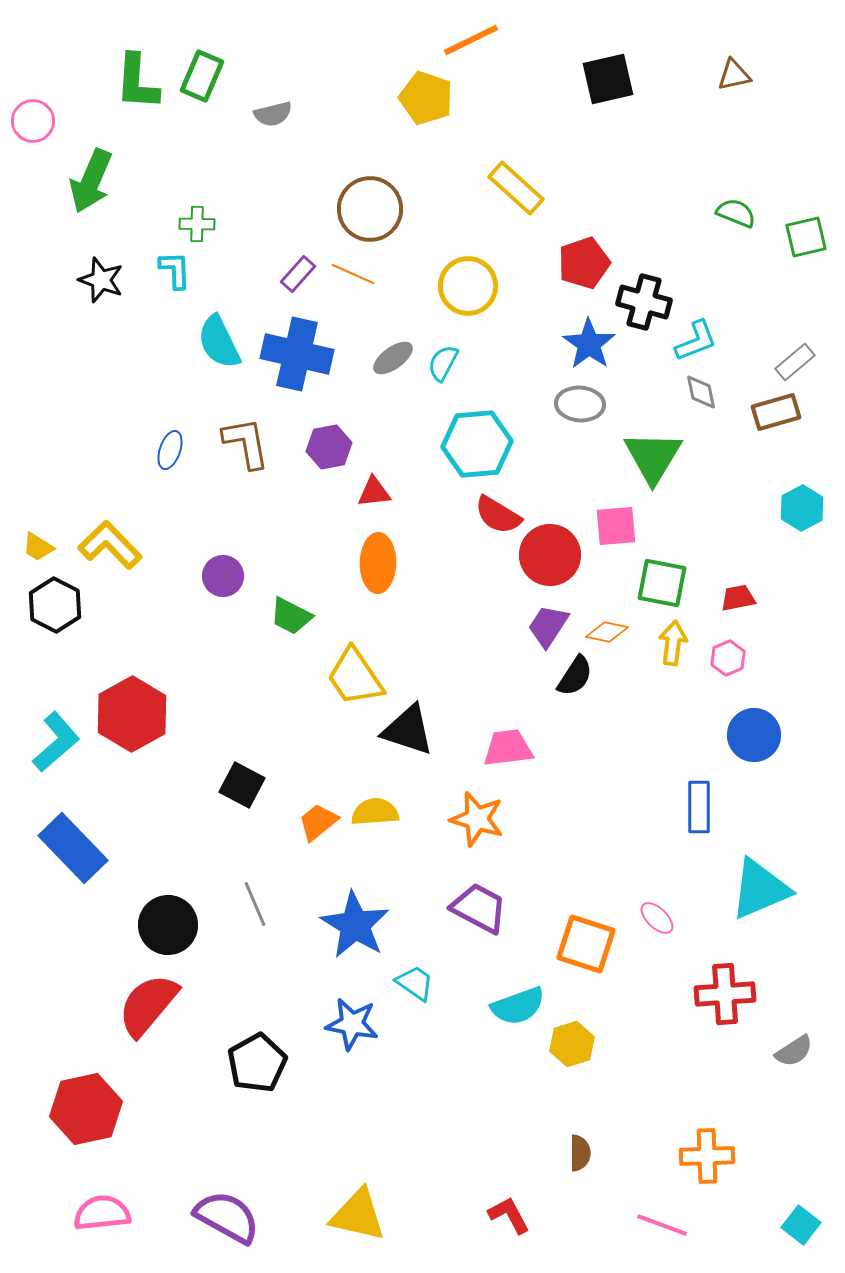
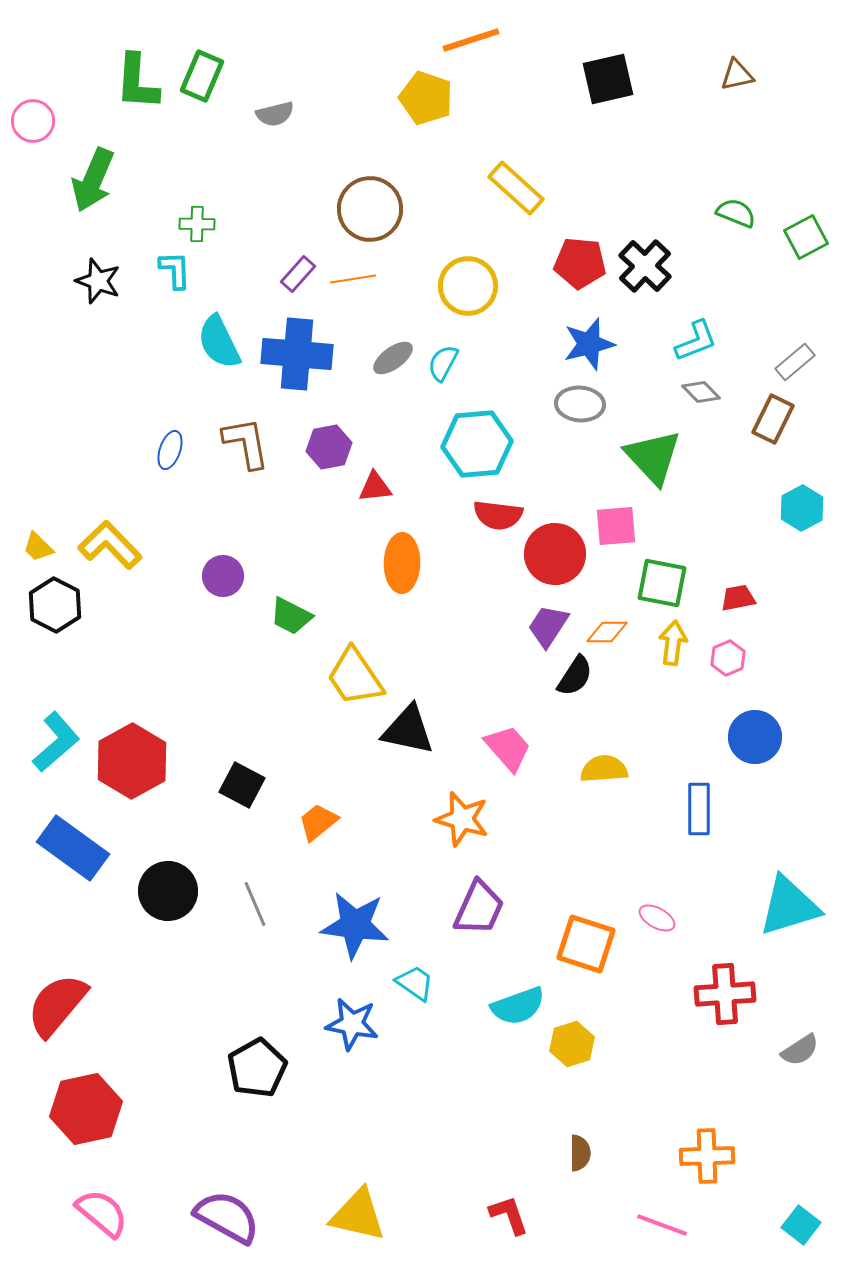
orange line at (471, 40): rotated 8 degrees clockwise
brown triangle at (734, 75): moved 3 px right
gray semicircle at (273, 114): moved 2 px right
green arrow at (91, 181): moved 2 px right, 1 px up
green square at (806, 237): rotated 15 degrees counterclockwise
red pentagon at (584, 263): moved 4 px left; rotated 24 degrees clockwise
orange line at (353, 274): moved 5 px down; rotated 33 degrees counterclockwise
black star at (101, 280): moved 3 px left, 1 px down
black cross at (644, 302): moved 1 px right, 36 px up; rotated 28 degrees clockwise
blue star at (589, 344): rotated 22 degrees clockwise
blue cross at (297, 354): rotated 8 degrees counterclockwise
gray diamond at (701, 392): rotated 33 degrees counterclockwise
brown rectangle at (776, 412): moved 3 px left, 7 px down; rotated 48 degrees counterclockwise
green triangle at (653, 457): rotated 14 degrees counterclockwise
red triangle at (374, 492): moved 1 px right, 5 px up
red semicircle at (498, 515): rotated 24 degrees counterclockwise
yellow trapezoid at (38, 547): rotated 12 degrees clockwise
red circle at (550, 555): moved 5 px right, 1 px up
orange ellipse at (378, 563): moved 24 px right
orange diamond at (607, 632): rotated 12 degrees counterclockwise
red hexagon at (132, 714): moved 47 px down
black triangle at (408, 730): rotated 6 degrees counterclockwise
blue circle at (754, 735): moved 1 px right, 2 px down
pink trapezoid at (508, 748): rotated 56 degrees clockwise
blue rectangle at (699, 807): moved 2 px down
yellow semicircle at (375, 812): moved 229 px right, 43 px up
orange star at (477, 819): moved 15 px left
blue rectangle at (73, 848): rotated 10 degrees counterclockwise
cyan triangle at (760, 889): moved 29 px right, 17 px down; rotated 6 degrees clockwise
purple trapezoid at (479, 908): rotated 86 degrees clockwise
pink ellipse at (657, 918): rotated 15 degrees counterclockwise
black circle at (168, 925): moved 34 px up
blue star at (355, 925): rotated 24 degrees counterclockwise
red semicircle at (148, 1005): moved 91 px left
gray semicircle at (794, 1051): moved 6 px right, 1 px up
black pentagon at (257, 1063): moved 5 px down
pink semicircle at (102, 1213): rotated 46 degrees clockwise
red L-shape at (509, 1215): rotated 9 degrees clockwise
